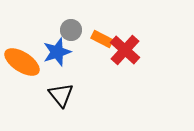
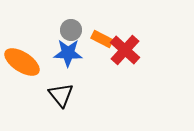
blue star: moved 11 px right, 1 px down; rotated 20 degrees clockwise
